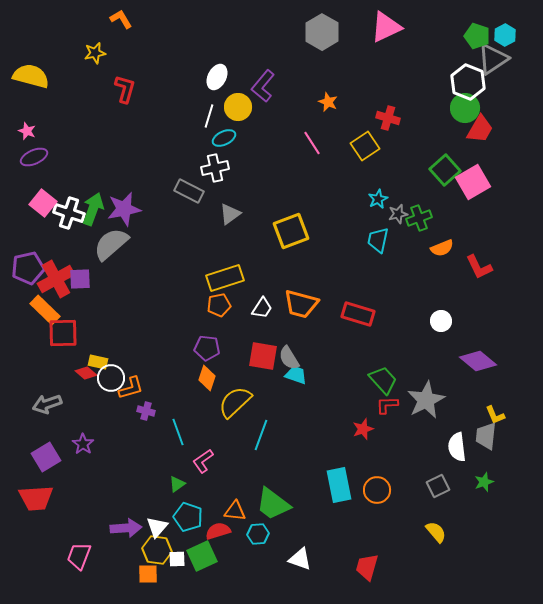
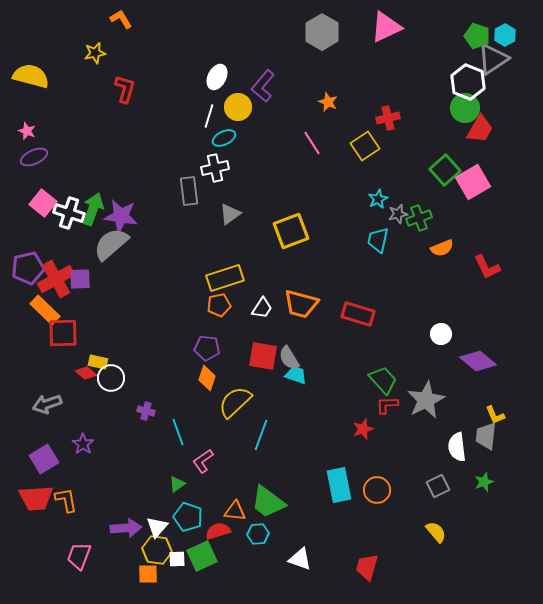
red cross at (388, 118): rotated 30 degrees counterclockwise
gray rectangle at (189, 191): rotated 56 degrees clockwise
purple star at (124, 209): moved 3 px left, 7 px down; rotated 20 degrees clockwise
red L-shape at (479, 267): moved 8 px right
white circle at (441, 321): moved 13 px down
orange L-shape at (131, 388): moved 65 px left, 112 px down; rotated 84 degrees counterclockwise
purple square at (46, 457): moved 2 px left, 2 px down
green trapezoid at (273, 504): moved 5 px left, 2 px up
